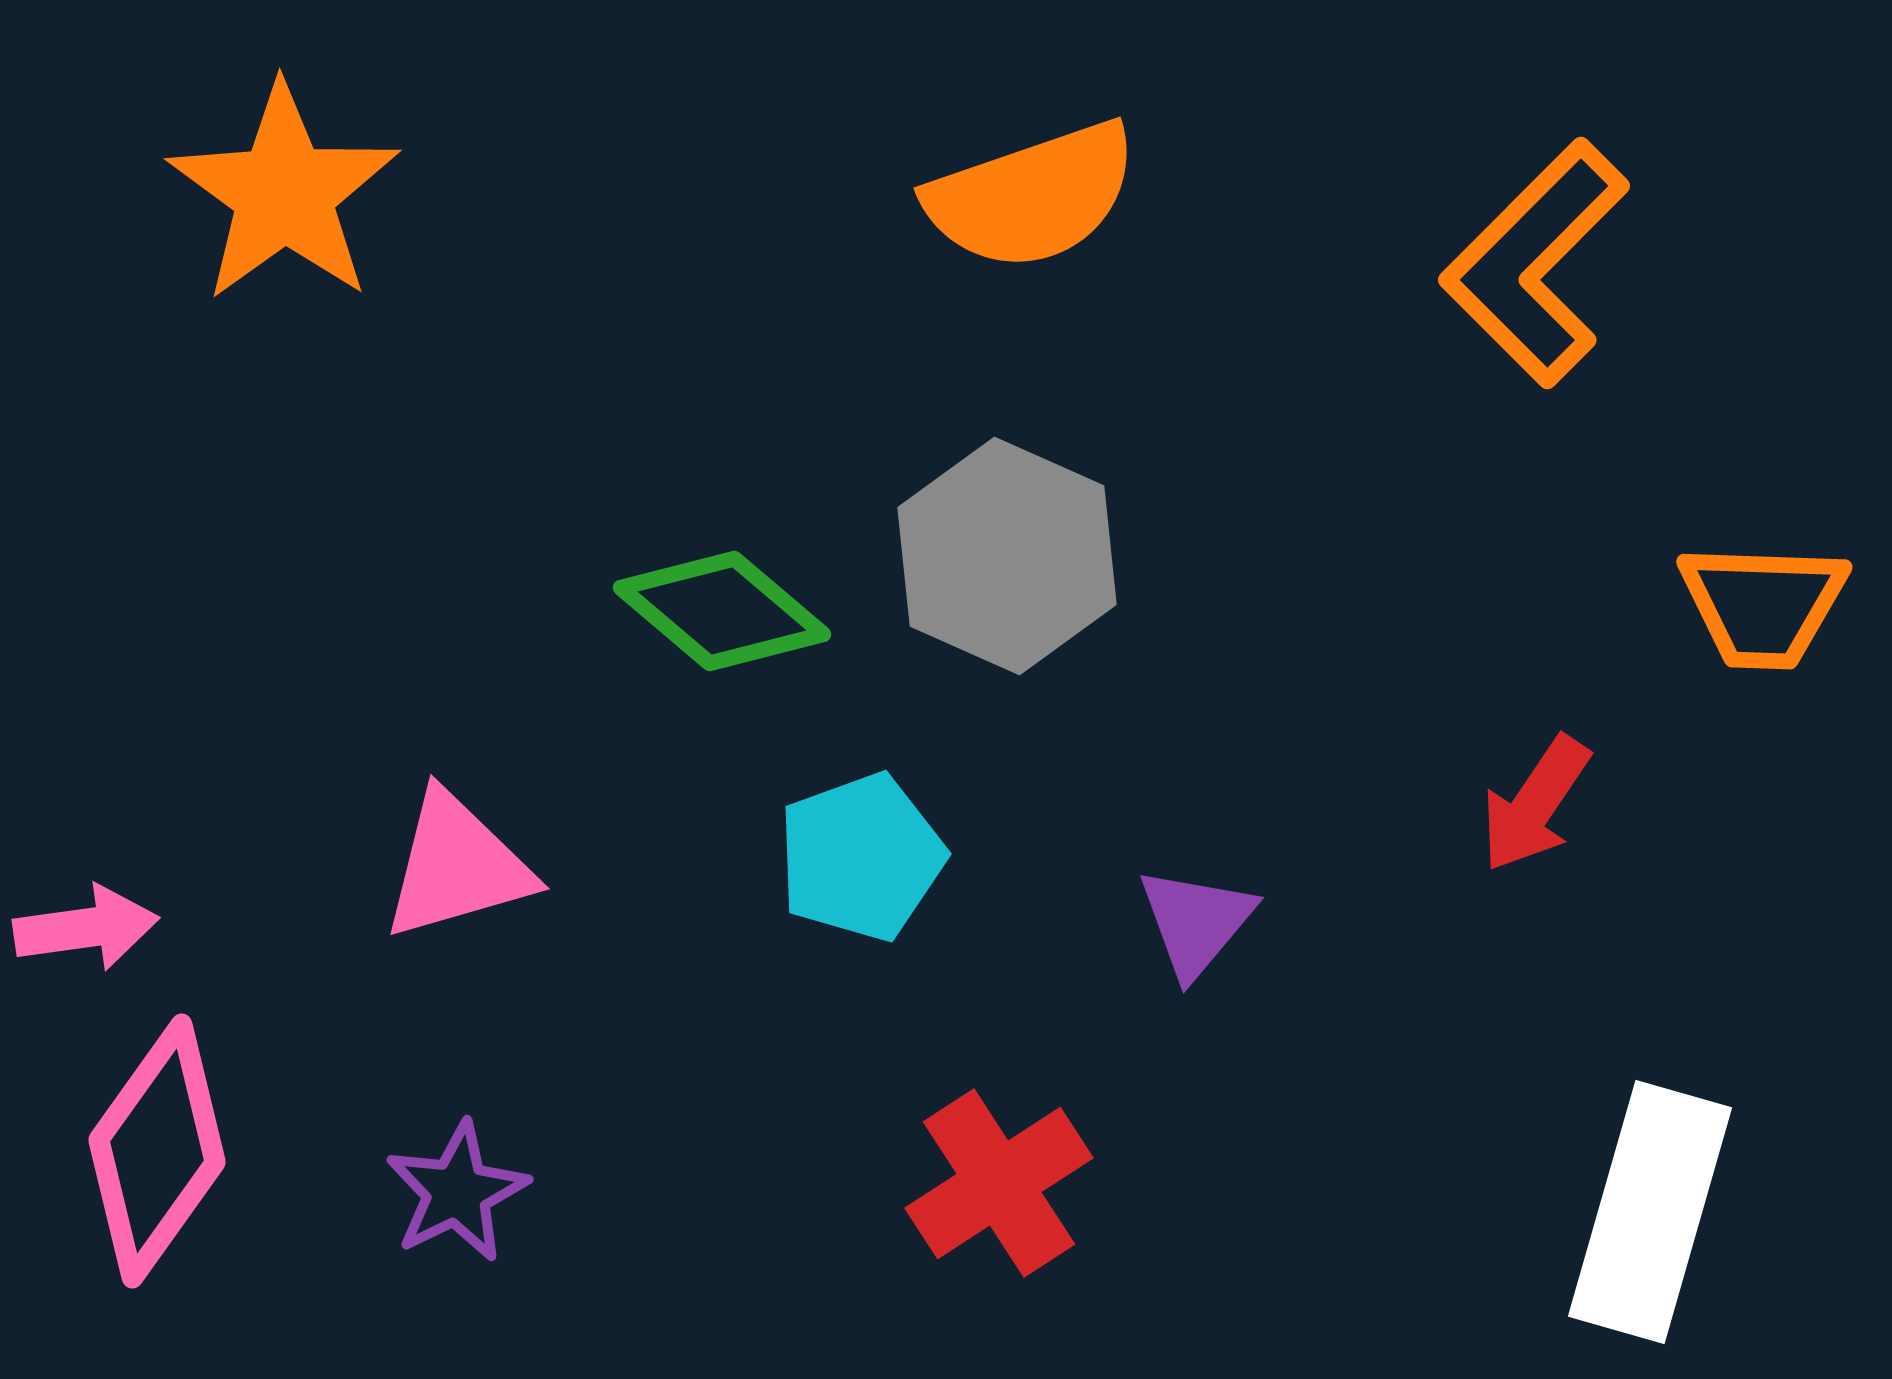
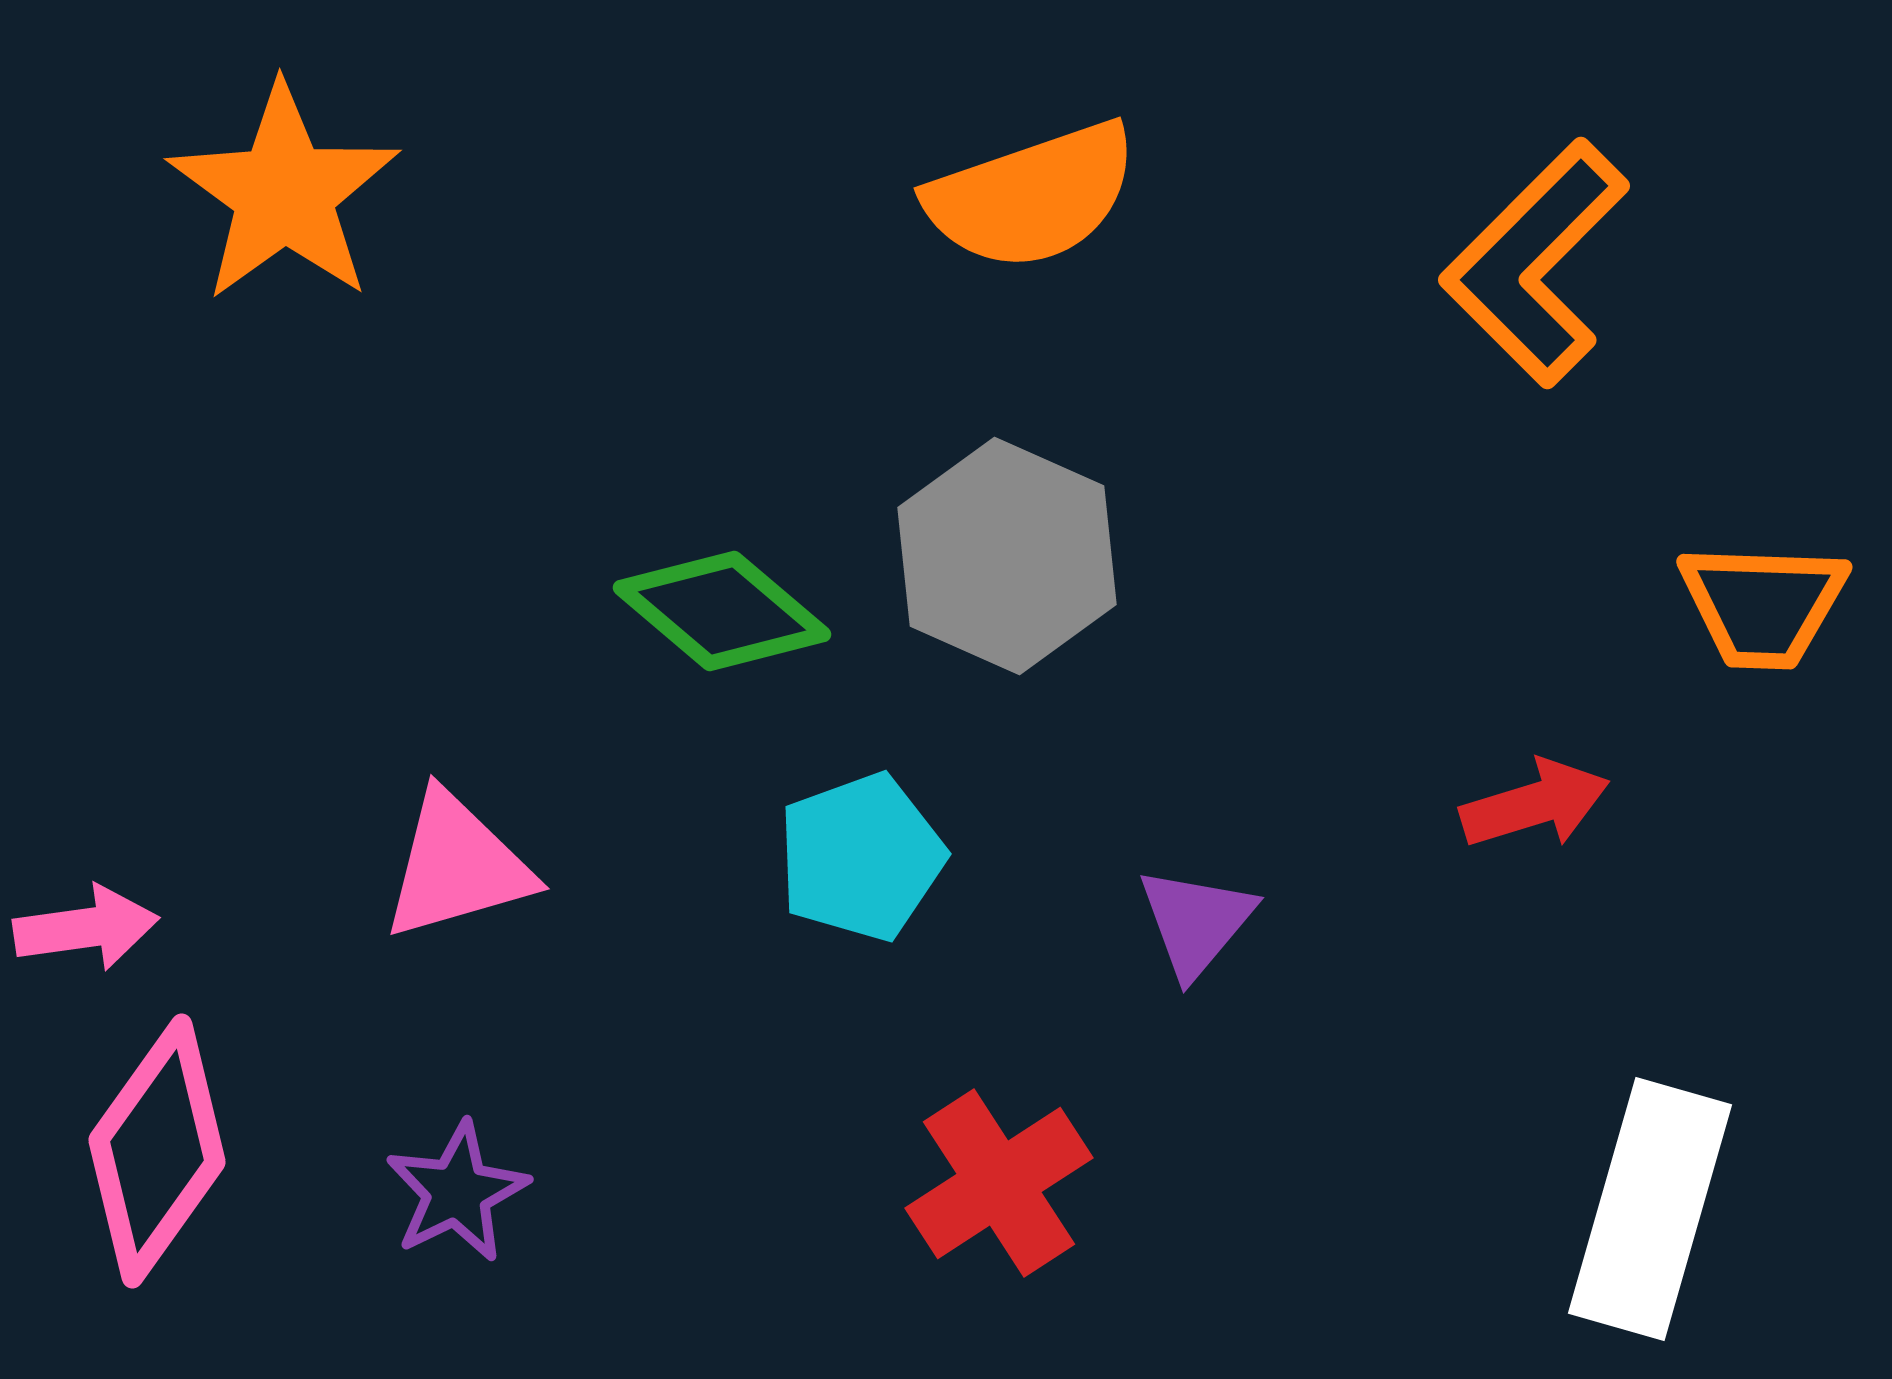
red arrow: rotated 141 degrees counterclockwise
white rectangle: moved 3 px up
